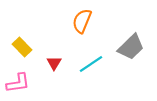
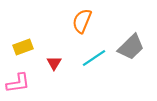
yellow rectangle: moved 1 px right; rotated 66 degrees counterclockwise
cyan line: moved 3 px right, 6 px up
